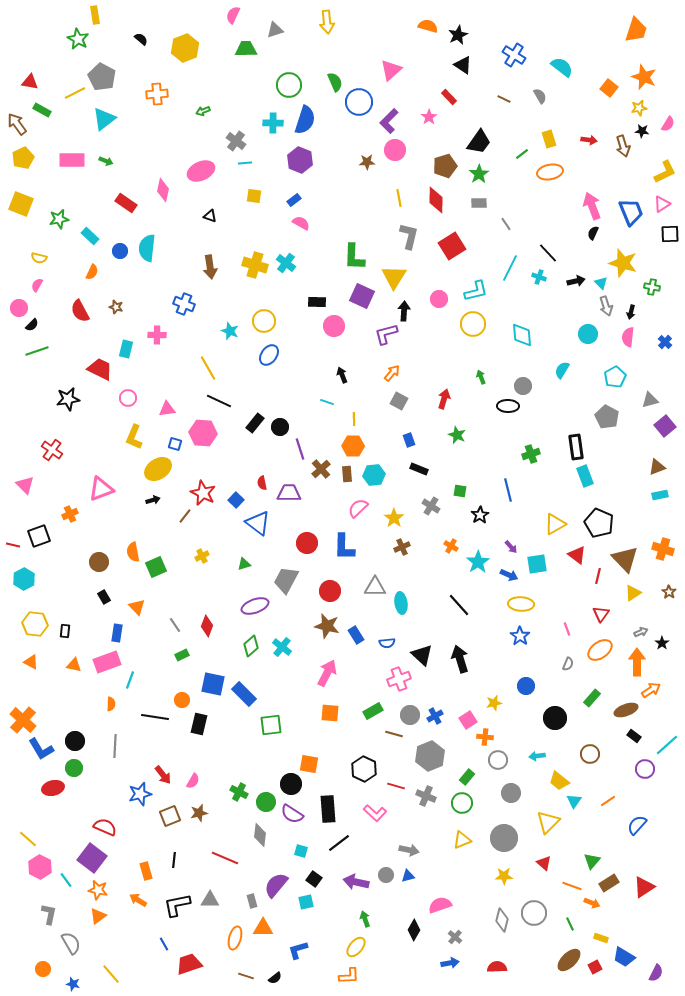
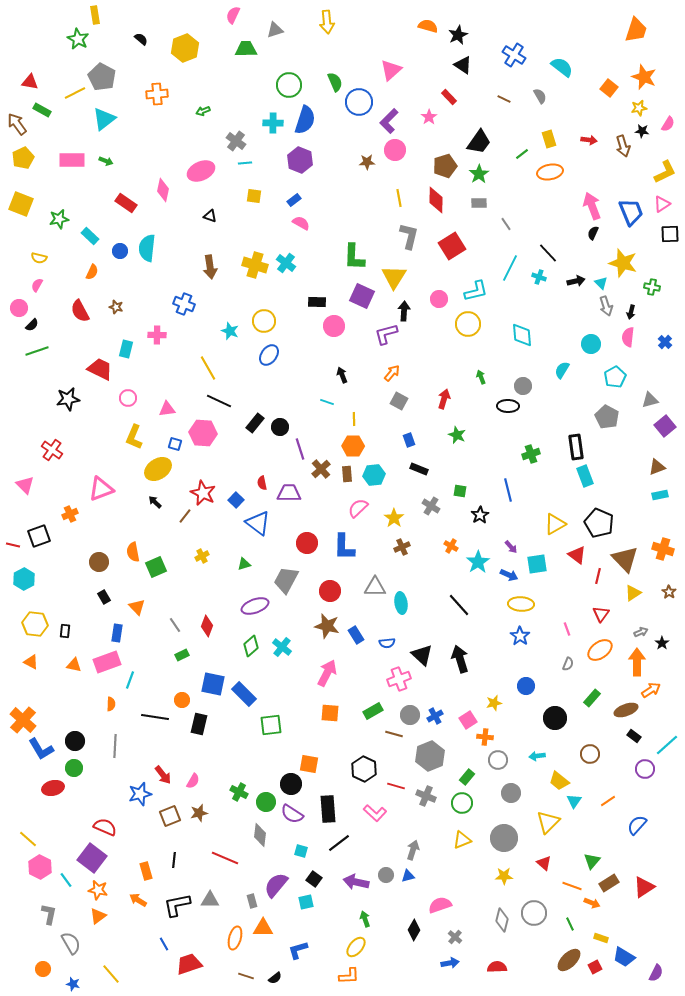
yellow circle at (473, 324): moved 5 px left
cyan circle at (588, 334): moved 3 px right, 10 px down
black arrow at (153, 500): moved 2 px right, 2 px down; rotated 120 degrees counterclockwise
gray arrow at (409, 850): moved 4 px right; rotated 84 degrees counterclockwise
